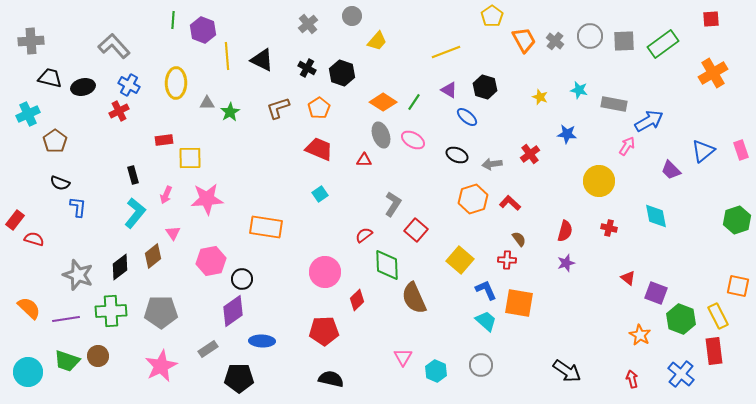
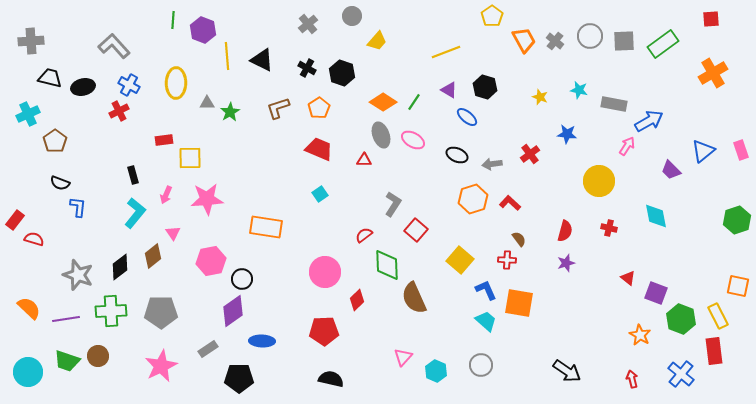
pink triangle at (403, 357): rotated 12 degrees clockwise
